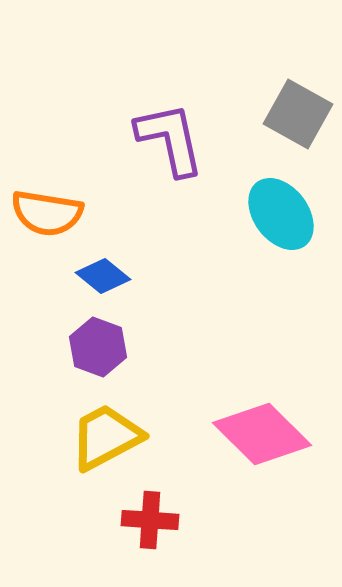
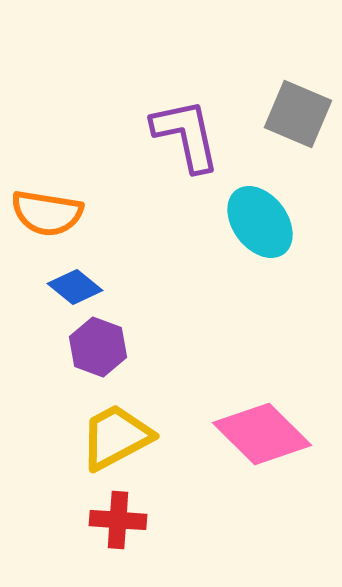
gray square: rotated 6 degrees counterclockwise
purple L-shape: moved 16 px right, 4 px up
cyan ellipse: moved 21 px left, 8 px down
blue diamond: moved 28 px left, 11 px down
yellow trapezoid: moved 10 px right
red cross: moved 32 px left
